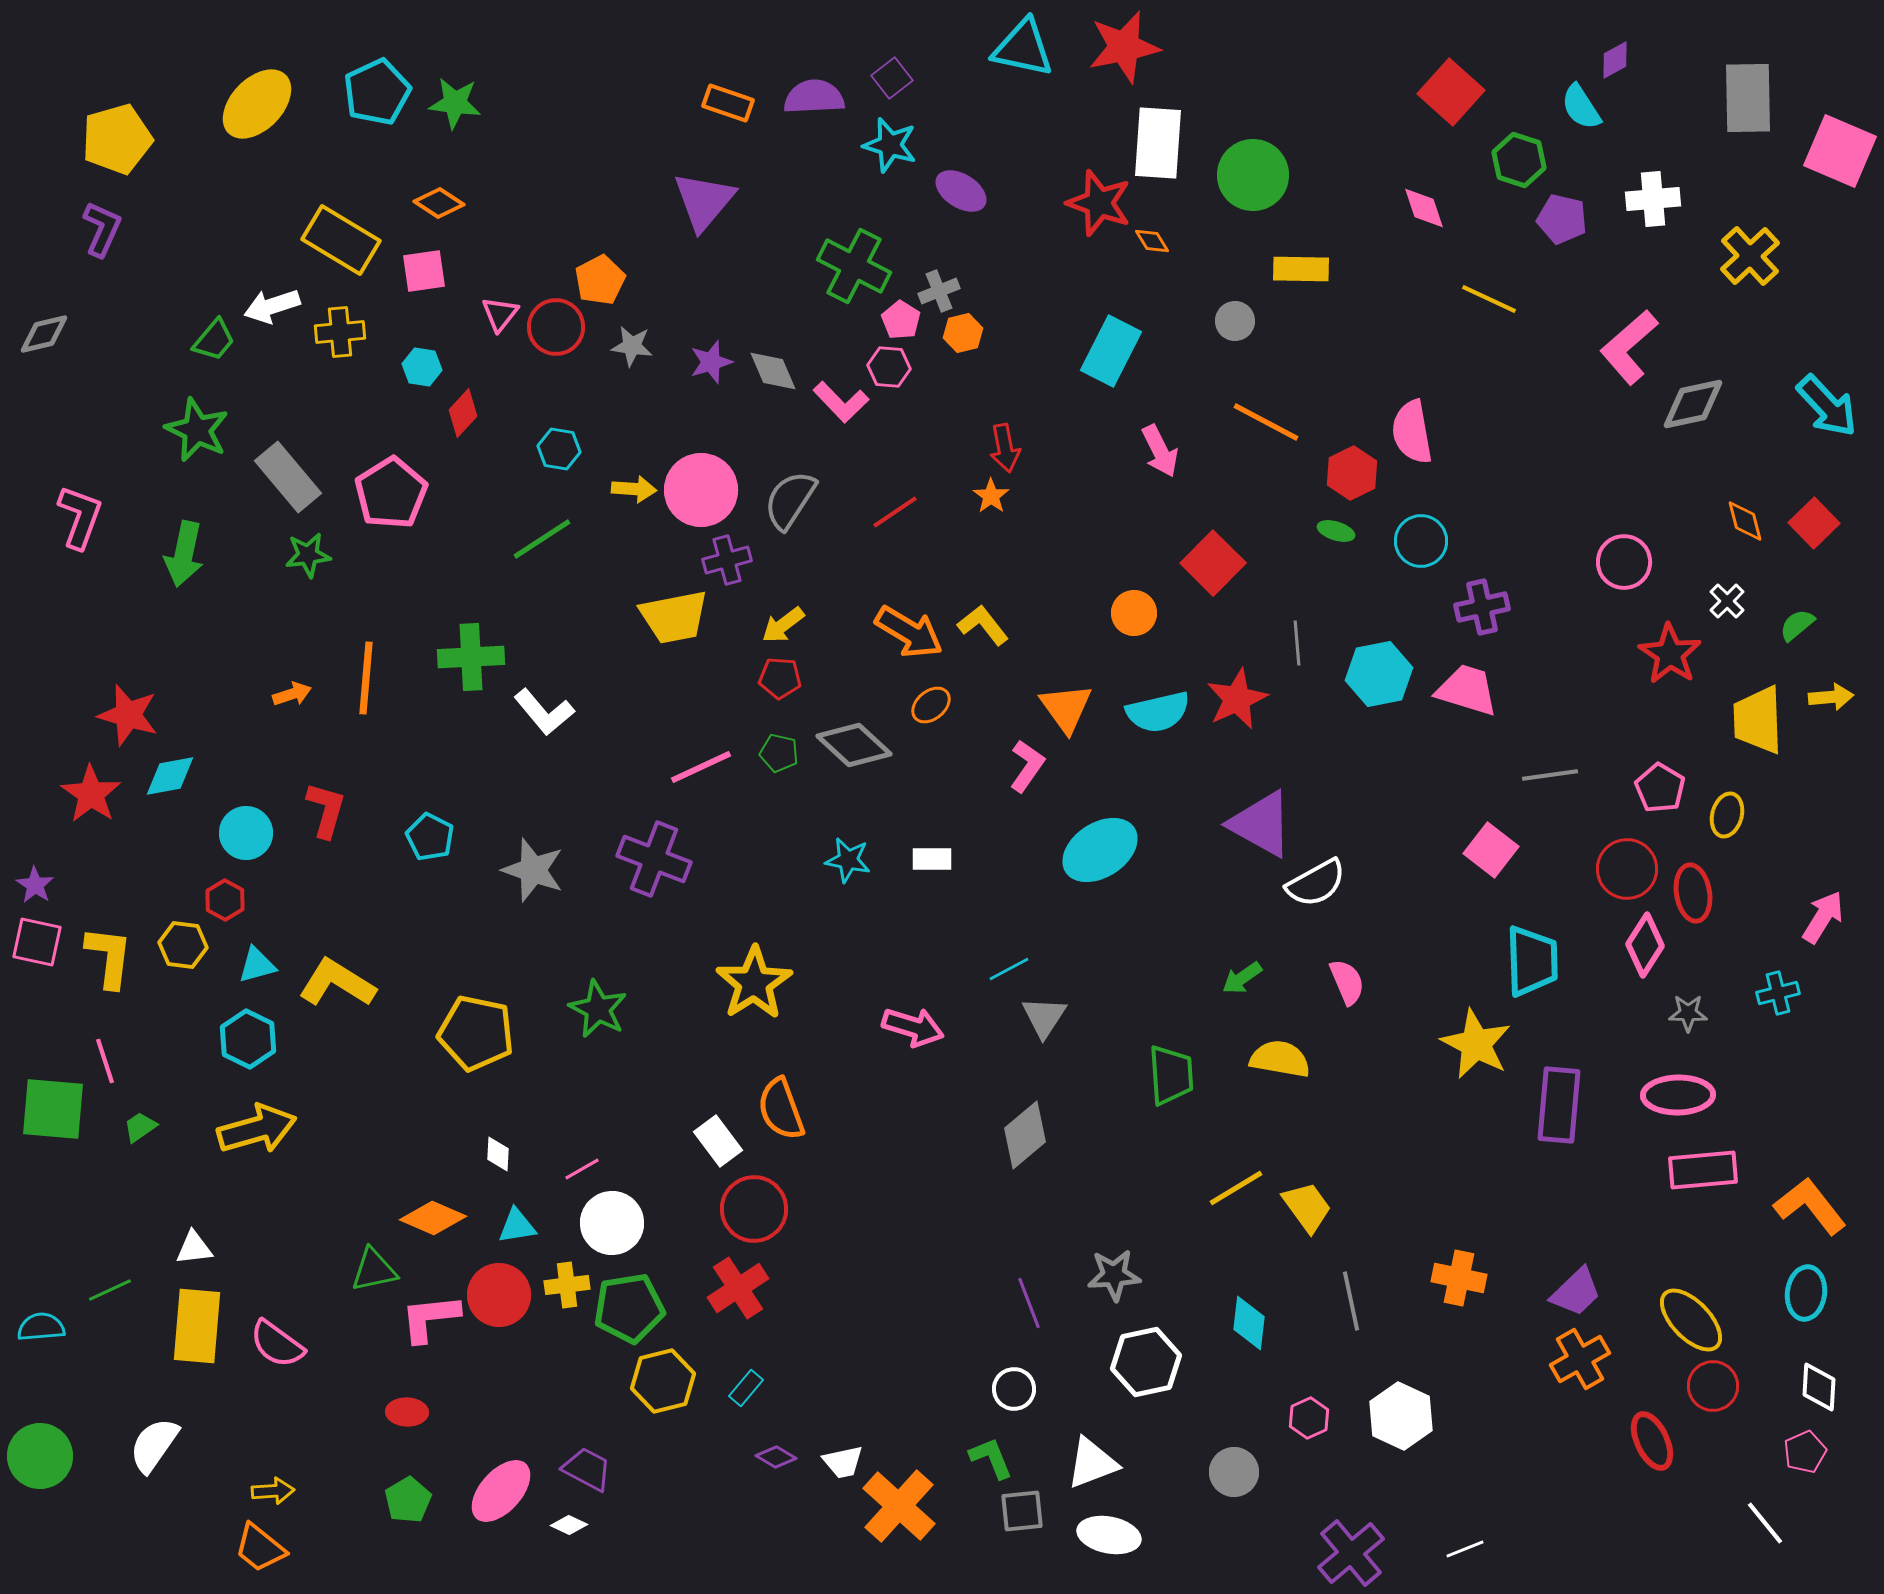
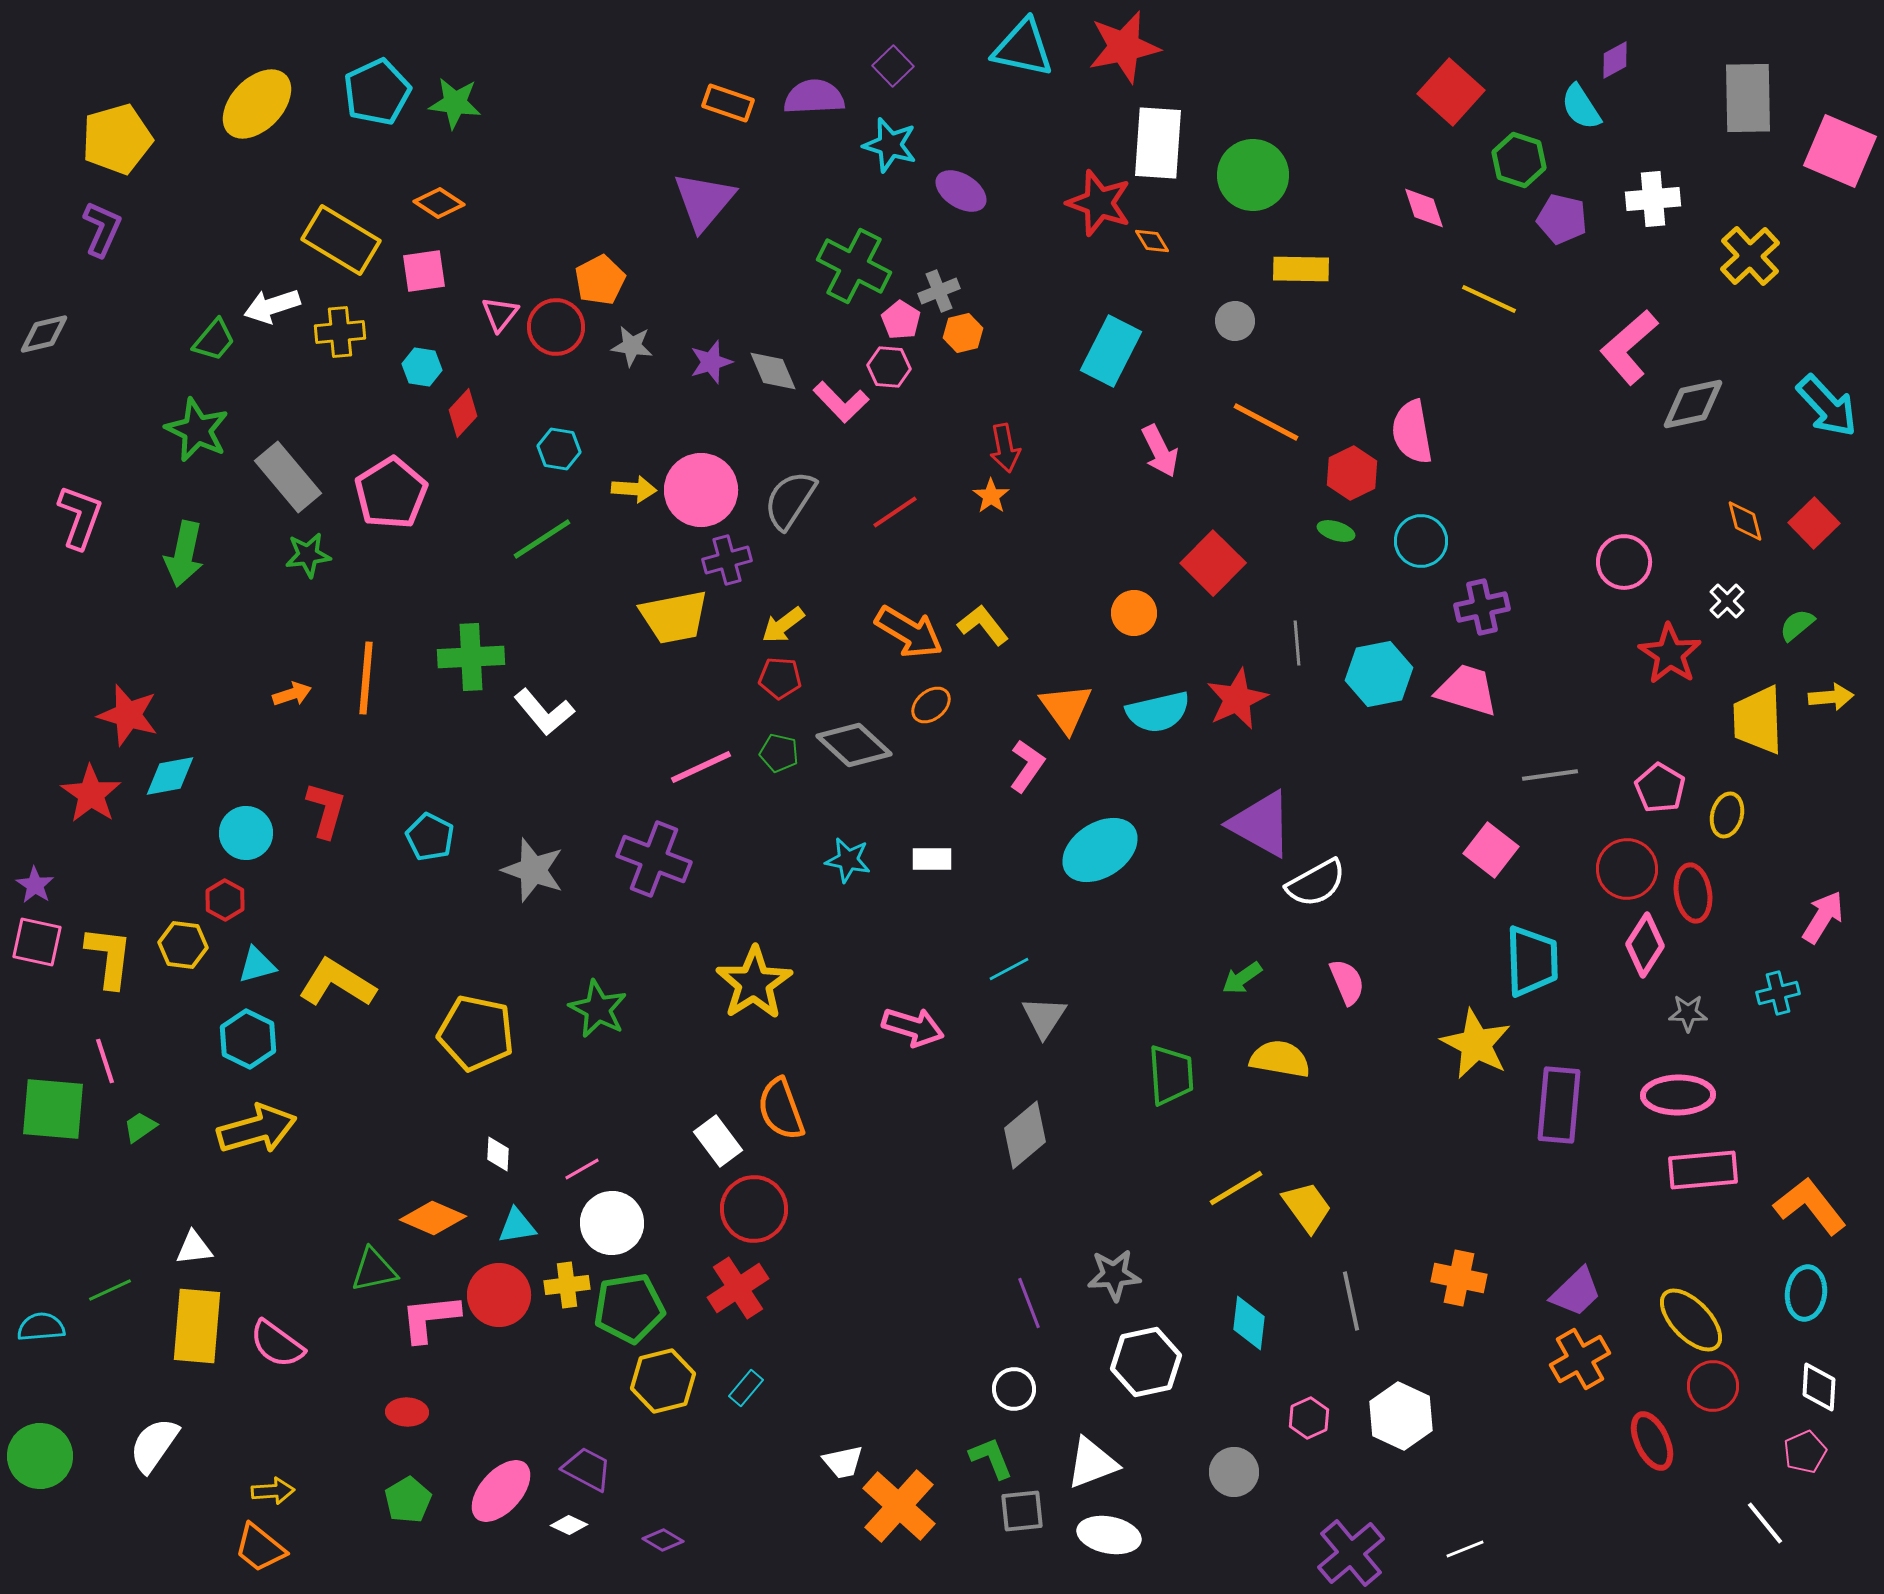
purple square at (892, 78): moved 1 px right, 12 px up; rotated 6 degrees counterclockwise
purple diamond at (776, 1457): moved 113 px left, 83 px down
